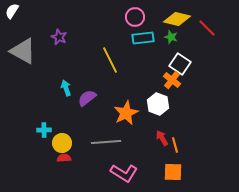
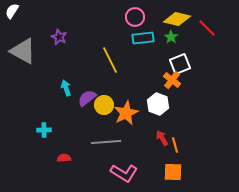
green star: rotated 16 degrees clockwise
white square: rotated 35 degrees clockwise
yellow circle: moved 42 px right, 38 px up
